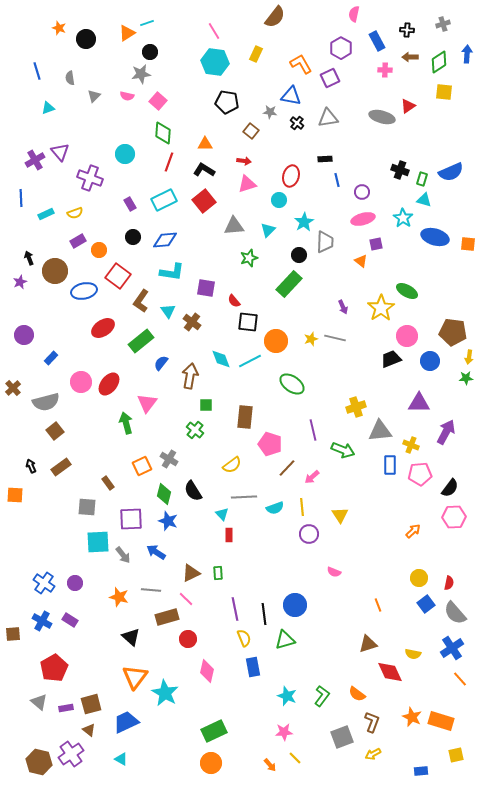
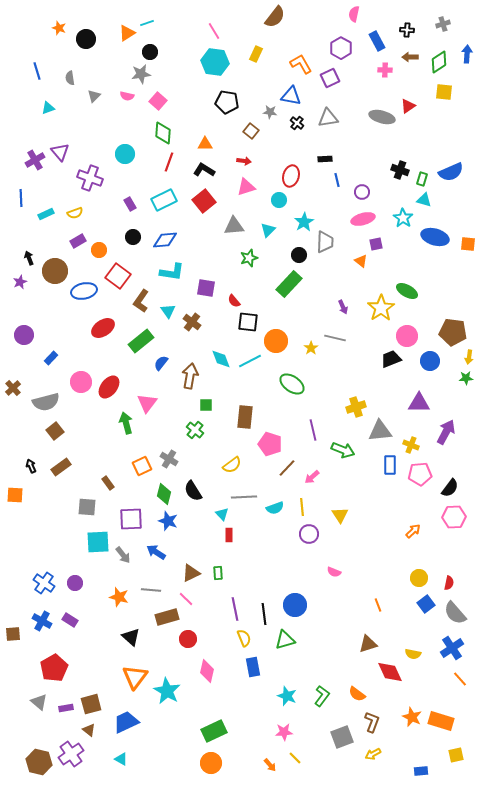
pink triangle at (247, 184): moved 1 px left, 3 px down
yellow star at (311, 339): moved 9 px down; rotated 16 degrees counterclockwise
red ellipse at (109, 384): moved 3 px down
cyan star at (165, 693): moved 2 px right, 2 px up
